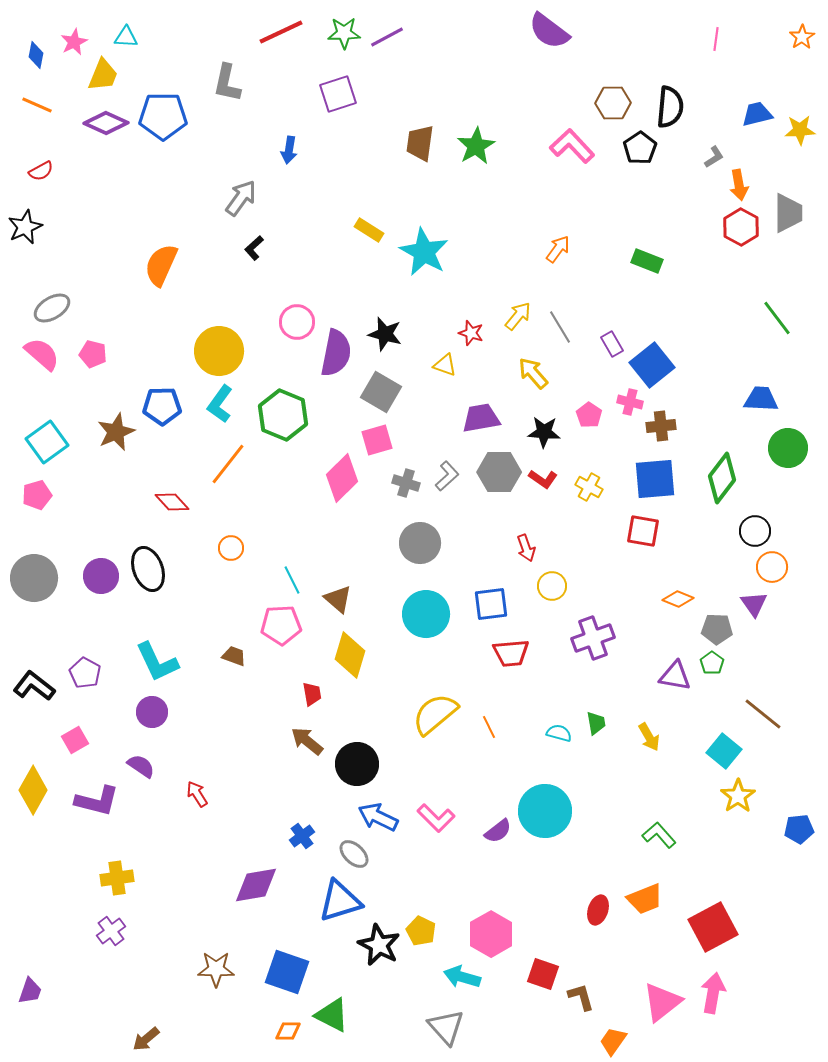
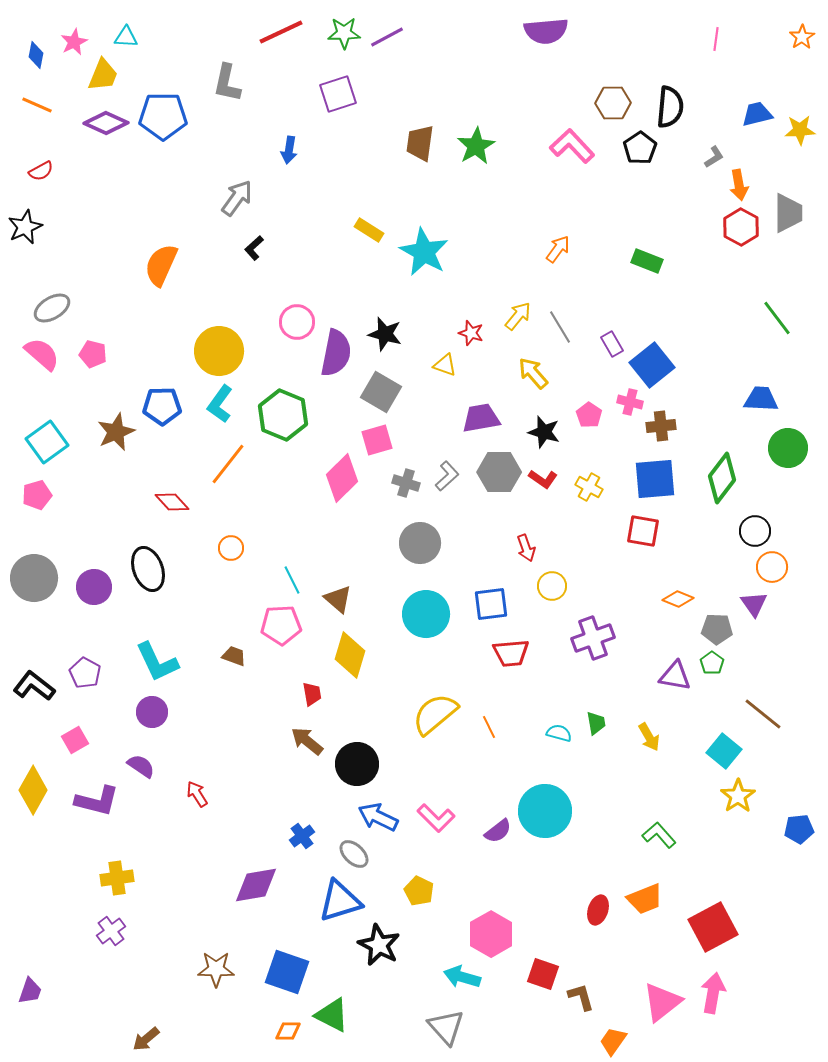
purple semicircle at (549, 31): moved 3 px left; rotated 42 degrees counterclockwise
gray arrow at (241, 198): moved 4 px left
black star at (544, 432): rotated 12 degrees clockwise
purple circle at (101, 576): moved 7 px left, 11 px down
yellow pentagon at (421, 931): moved 2 px left, 40 px up
